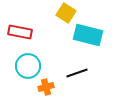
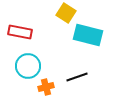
black line: moved 4 px down
